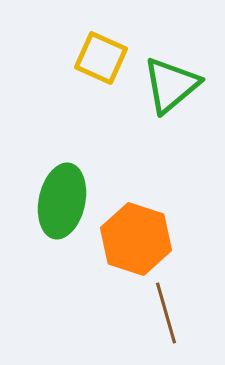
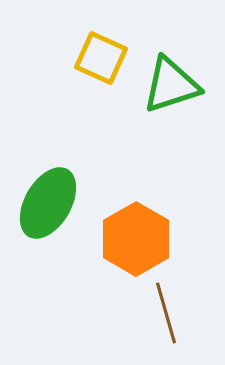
green triangle: rotated 22 degrees clockwise
green ellipse: moved 14 px left, 2 px down; rotated 18 degrees clockwise
orange hexagon: rotated 12 degrees clockwise
